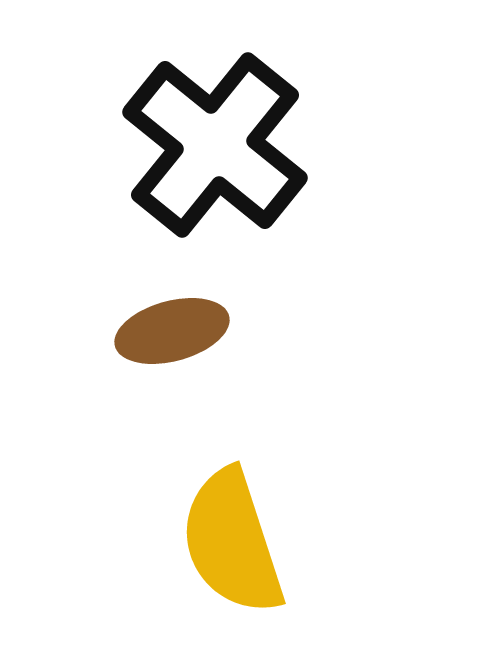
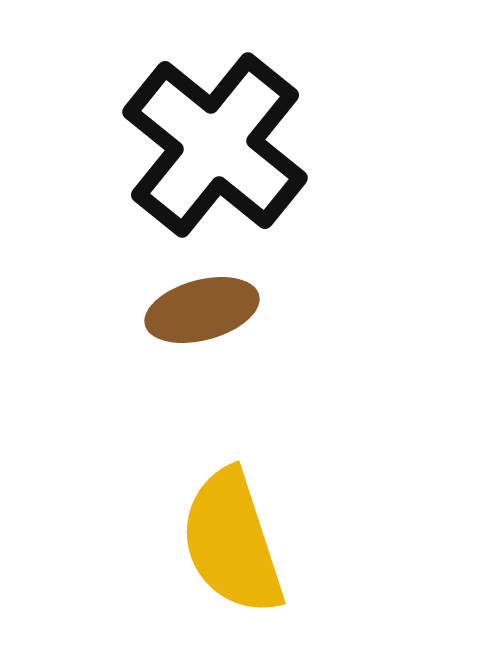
brown ellipse: moved 30 px right, 21 px up
